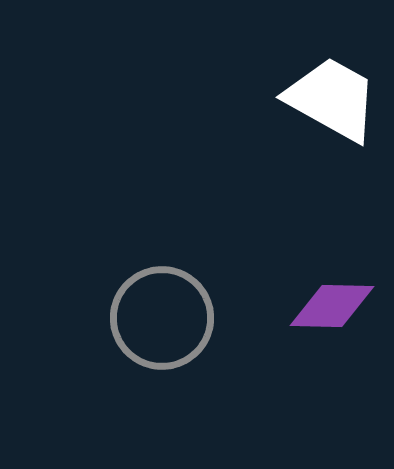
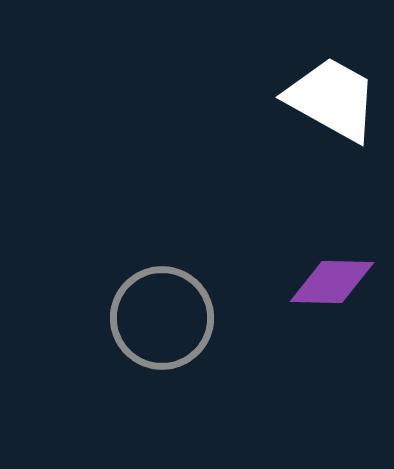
purple diamond: moved 24 px up
